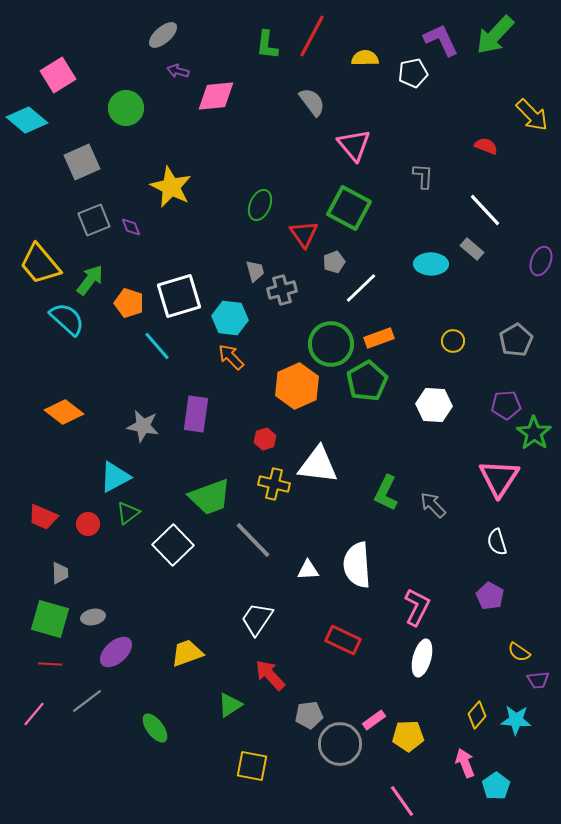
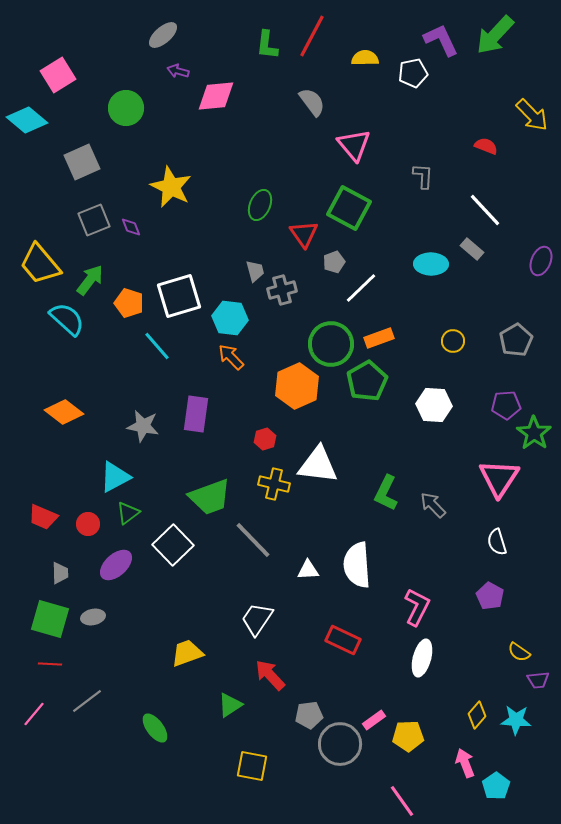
purple ellipse at (116, 652): moved 87 px up
